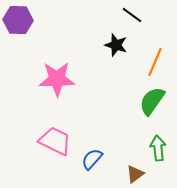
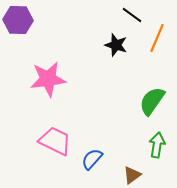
orange line: moved 2 px right, 24 px up
pink star: moved 9 px left; rotated 6 degrees counterclockwise
green arrow: moved 1 px left, 3 px up; rotated 15 degrees clockwise
brown triangle: moved 3 px left, 1 px down
